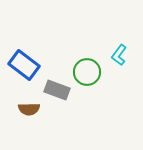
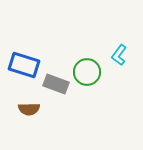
blue rectangle: rotated 20 degrees counterclockwise
gray rectangle: moved 1 px left, 6 px up
